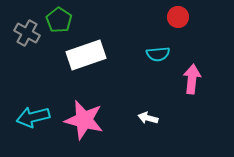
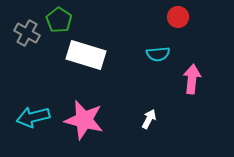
white rectangle: rotated 36 degrees clockwise
white arrow: moved 1 px right, 1 px down; rotated 102 degrees clockwise
